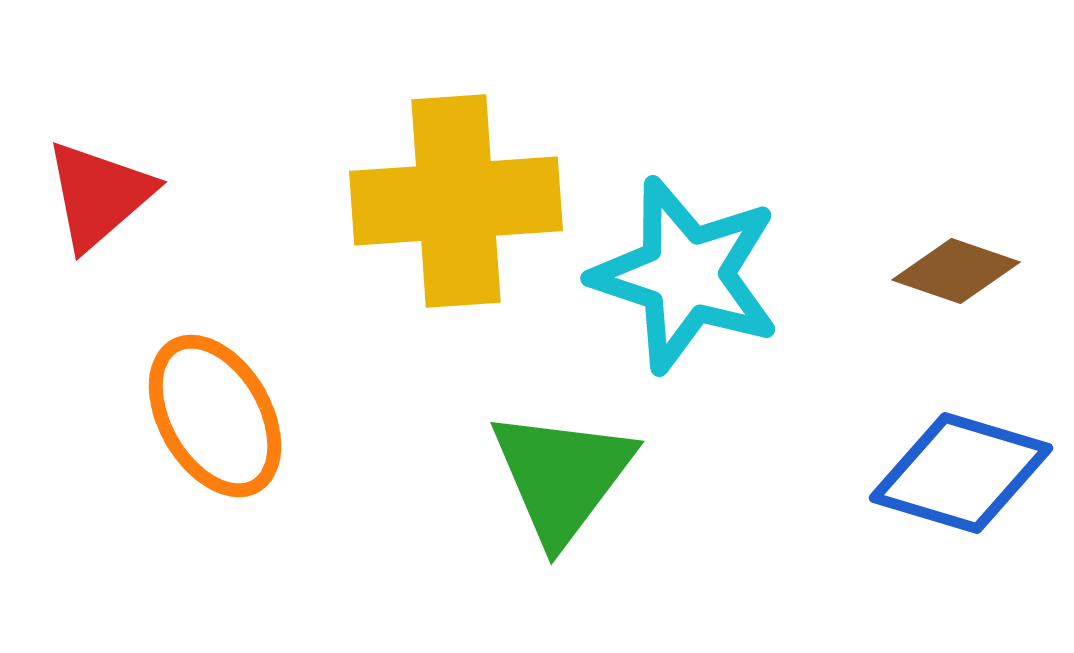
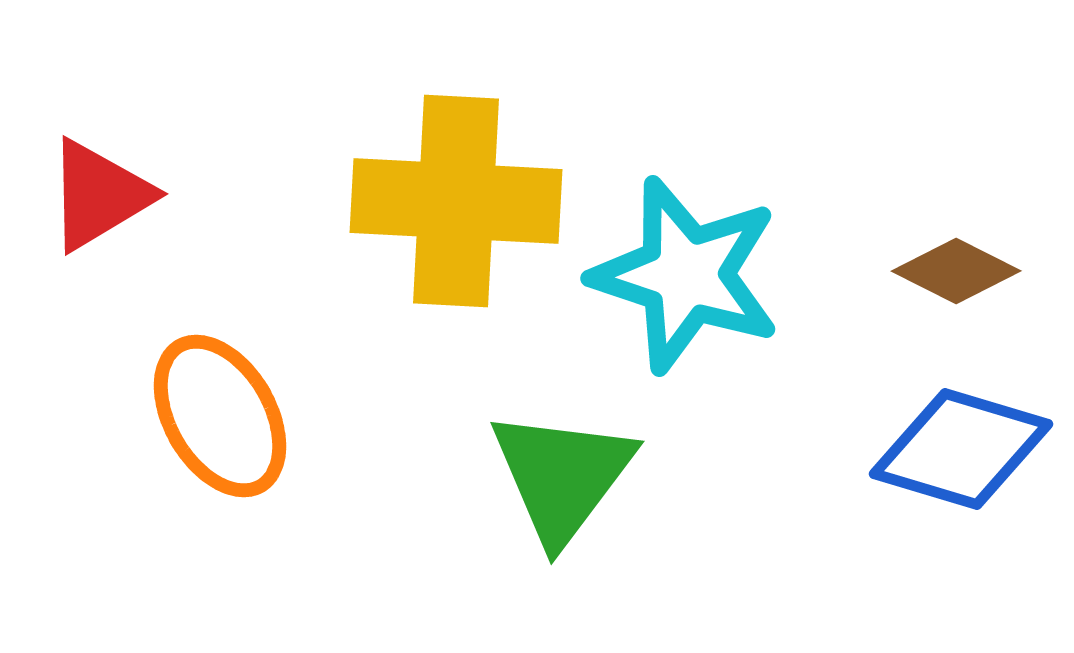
red triangle: rotated 10 degrees clockwise
yellow cross: rotated 7 degrees clockwise
brown diamond: rotated 8 degrees clockwise
orange ellipse: moved 5 px right
blue diamond: moved 24 px up
